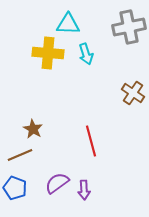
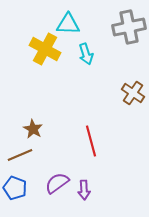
yellow cross: moved 3 px left, 4 px up; rotated 24 degrees clockwise
